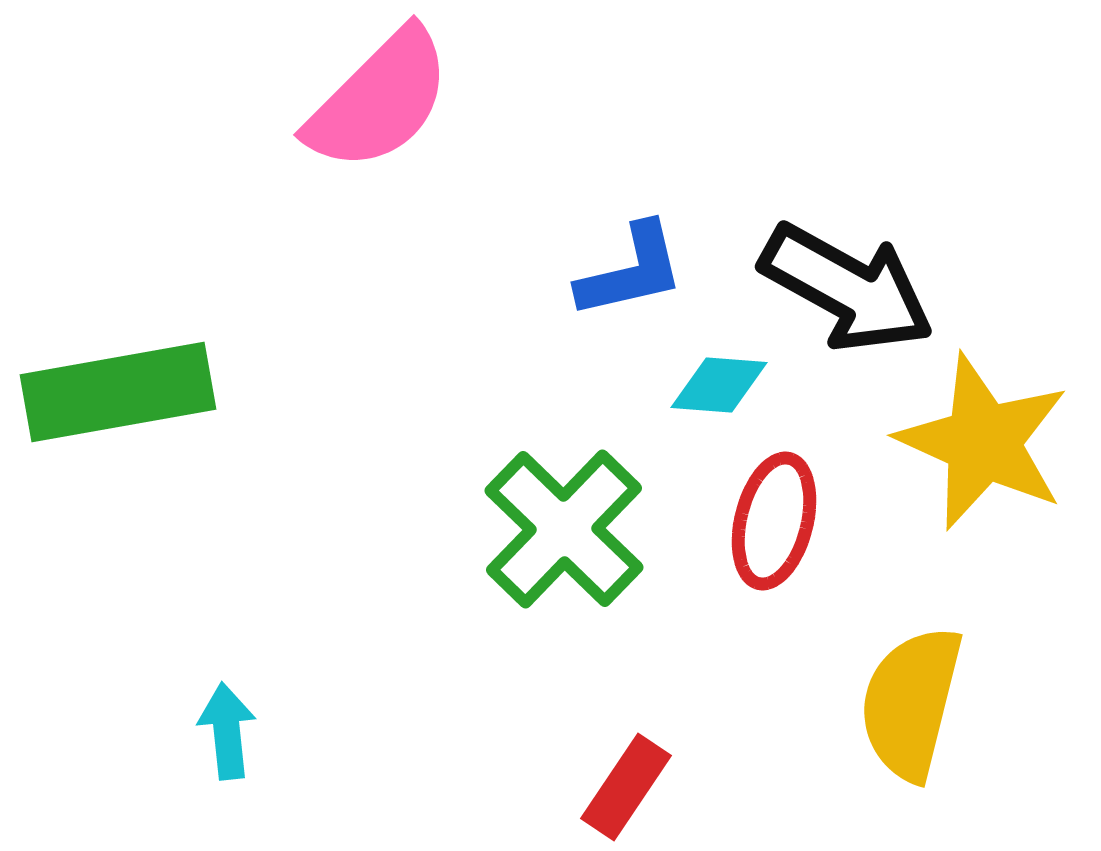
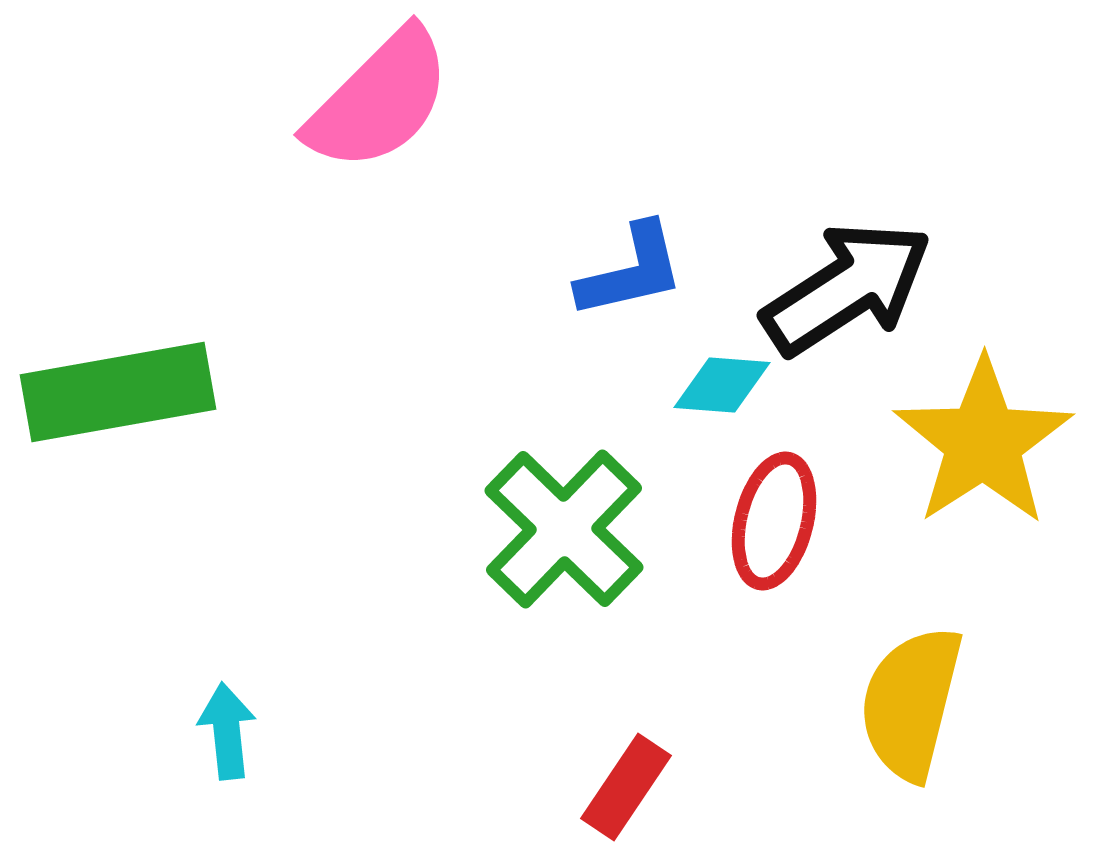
black arrow: rotated 62 degrees counterclockwise
cyan diamond: moved 3 px right
yellow star: rotated 15 degrees clockwise
